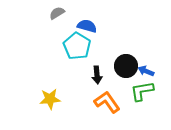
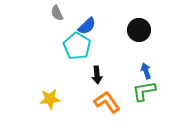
gray semicircle: rotated 84 degrees counterclockwise
blue semicircle: rotated 120 degrees clockwise
black circle: moved 13 px right, 36 px up
blue arrow: rotated 49 degrees clockwise
green L-shape: moved 2 px right
